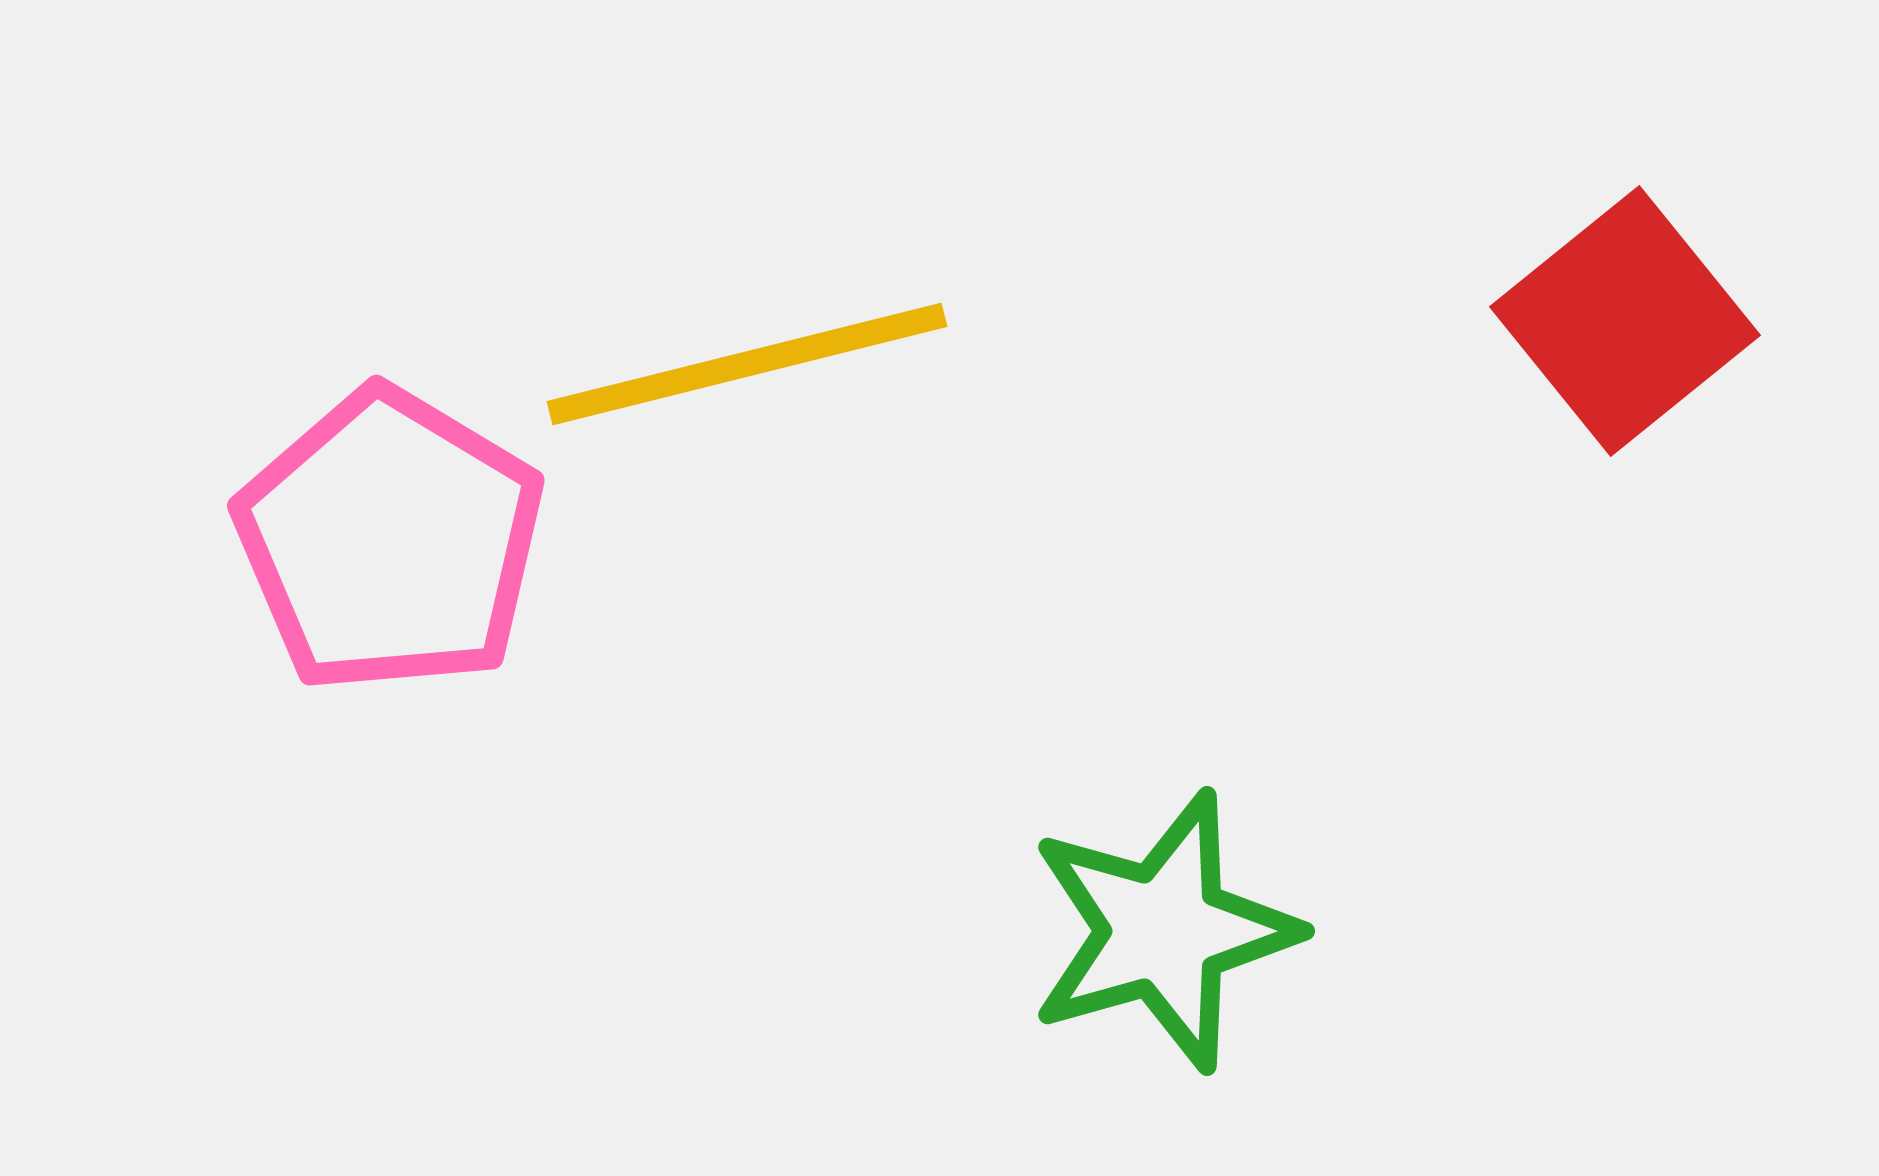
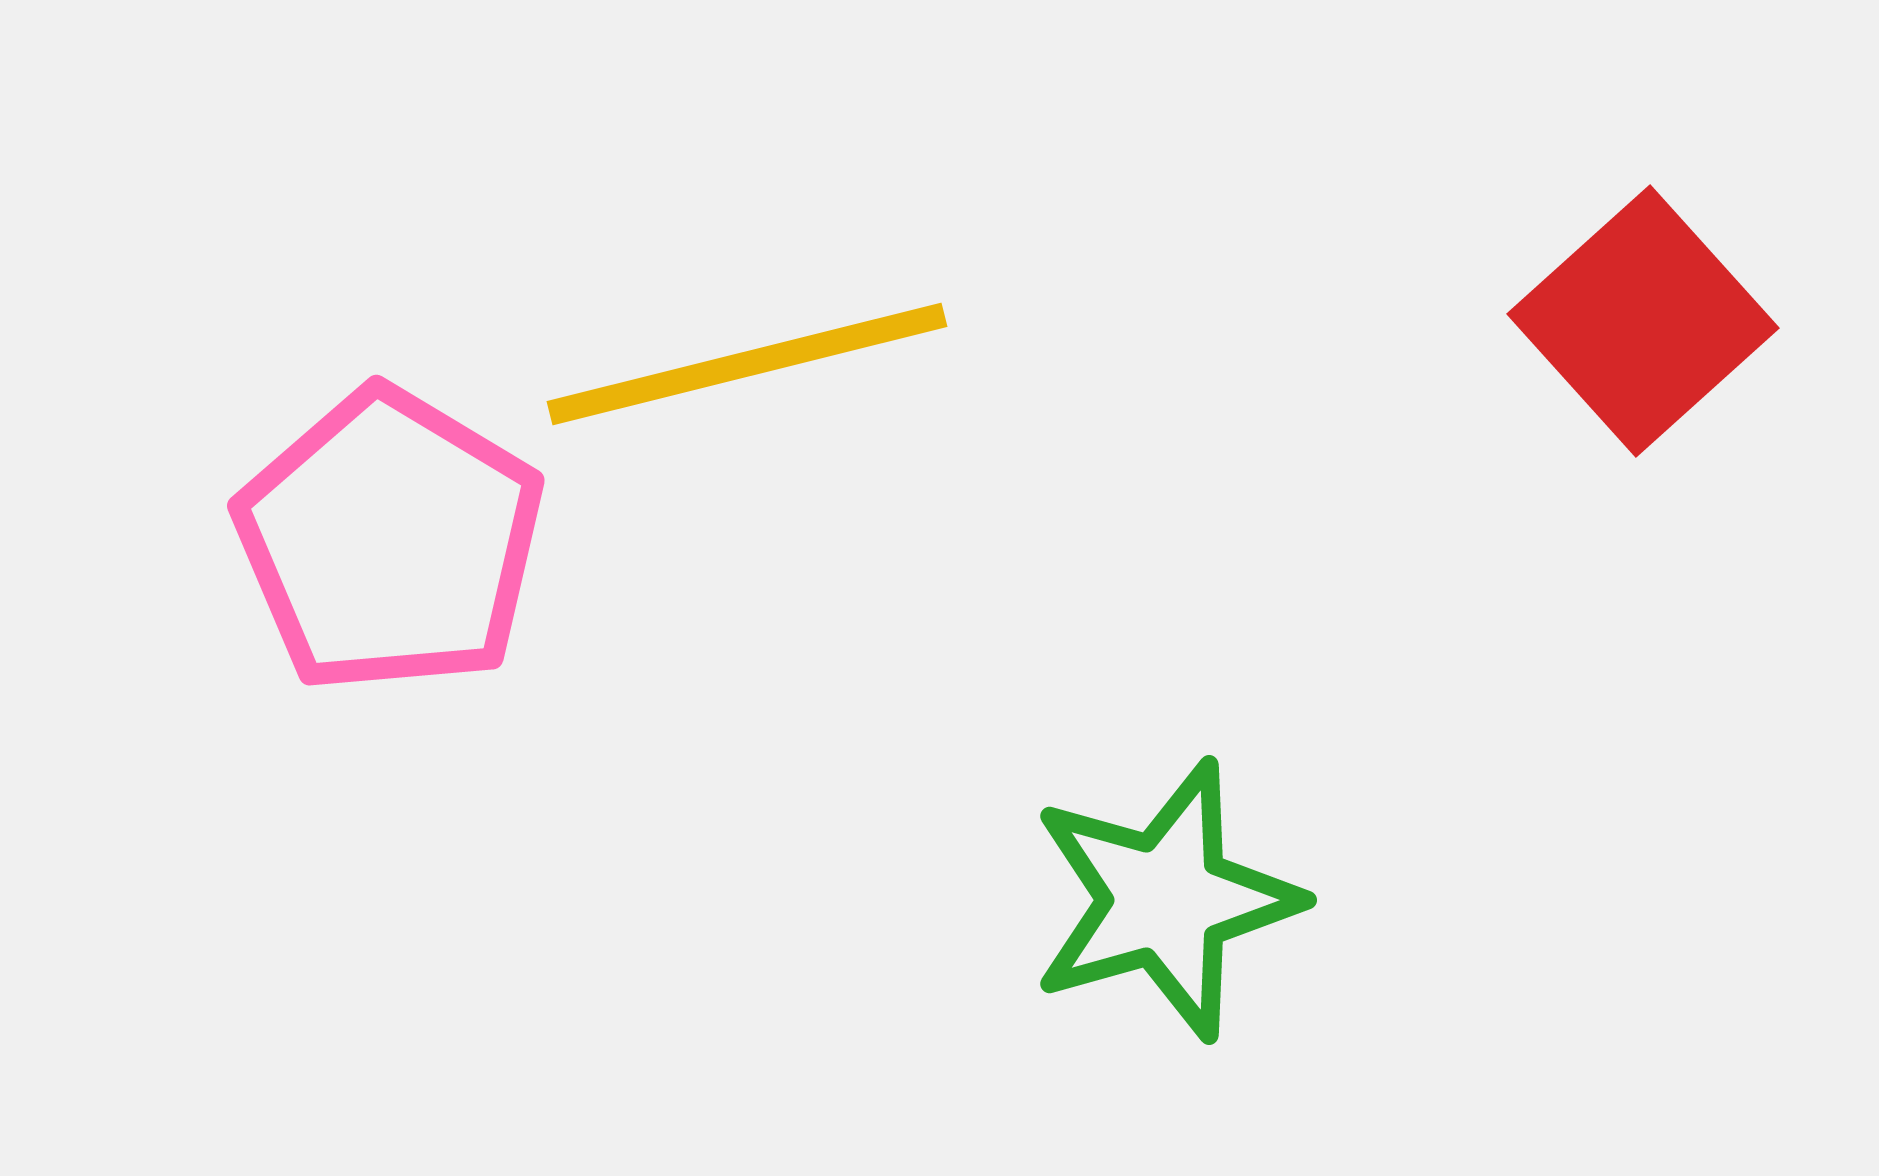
red square: moved 18 px right; rotated 3 degrees counterclockwise
green star: moved 2 px right, 31 px up
